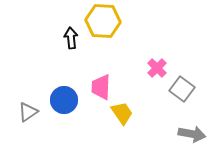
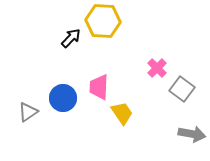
black arrow: rotated 50 degrees clockwise
pink trapezoid: moved 2 px left
blue circle: moved 1 px left, 2 px up
